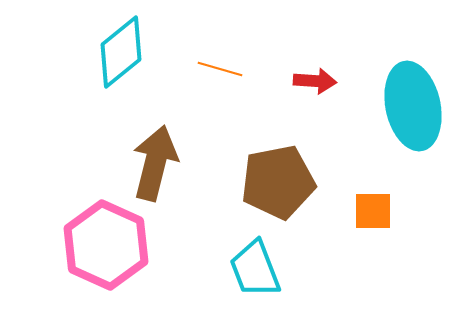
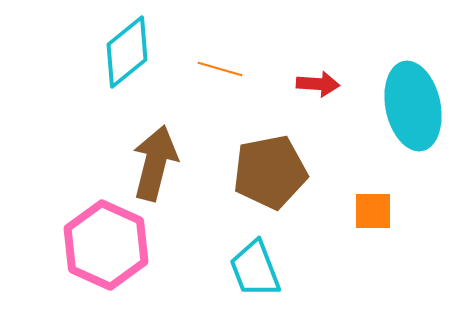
cyan diamond: moved 6 px right
red arrow: moved 3 px right, 3 px down
brown pentagon: moved 8 px left, 10 px up
